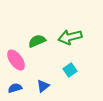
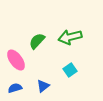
green semicircle: rotated 24 degrees counterclockwise
